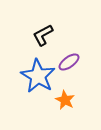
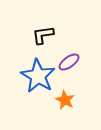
black L-shape: rotated 20 degrees clockwise
